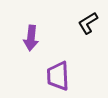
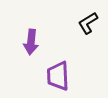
purple arrow: moved 4 px down
